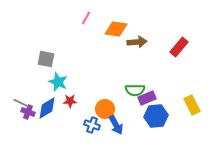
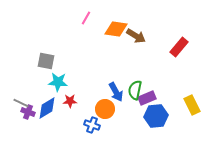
brown arrow: moved 1 px left, 6 px up; rotated 36 degrees clockwise
gray square: moved 2 px down
cyan star: rotated 18 degrees counterclockwise
green semicircle: rotated 102 degrees clockwise
blue arrow: moved 33 px up
